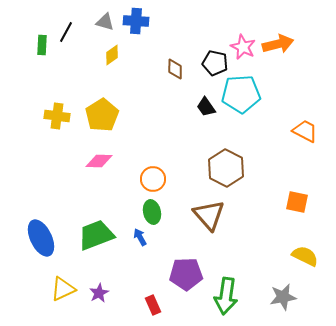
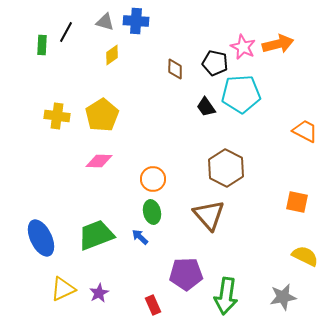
blue arrow: rotated 18 degrees counterclockwise
